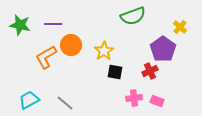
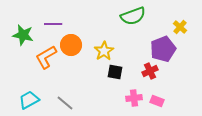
green star: moved 3 px right, 10 px down
purple pentagon: rotated 15 degrees clockwise
